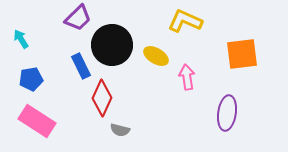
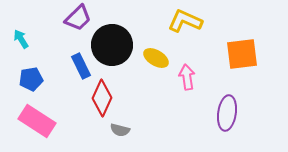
yellow ellipse: moved 2 px down
